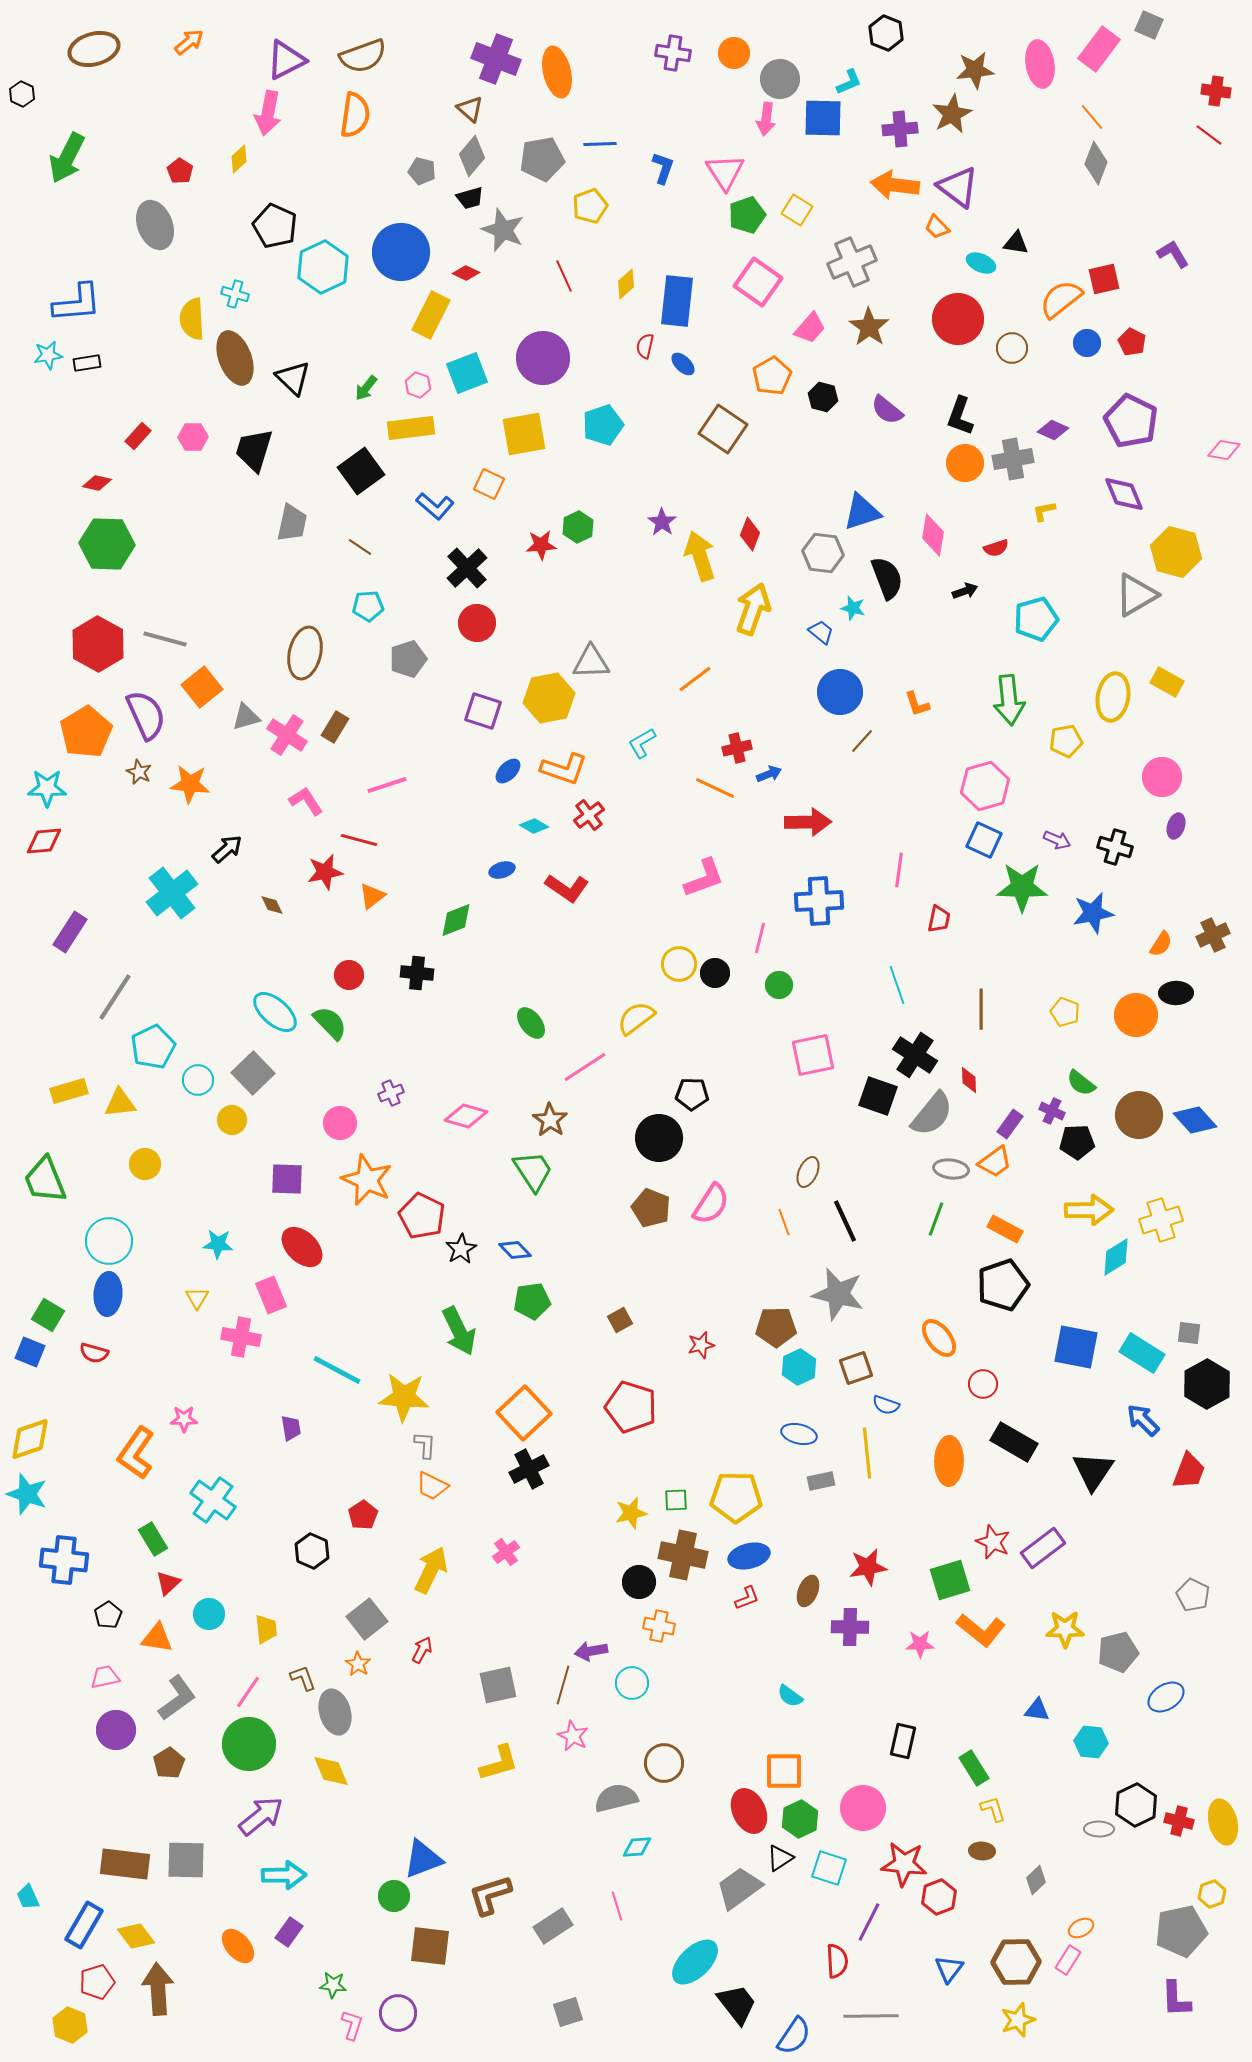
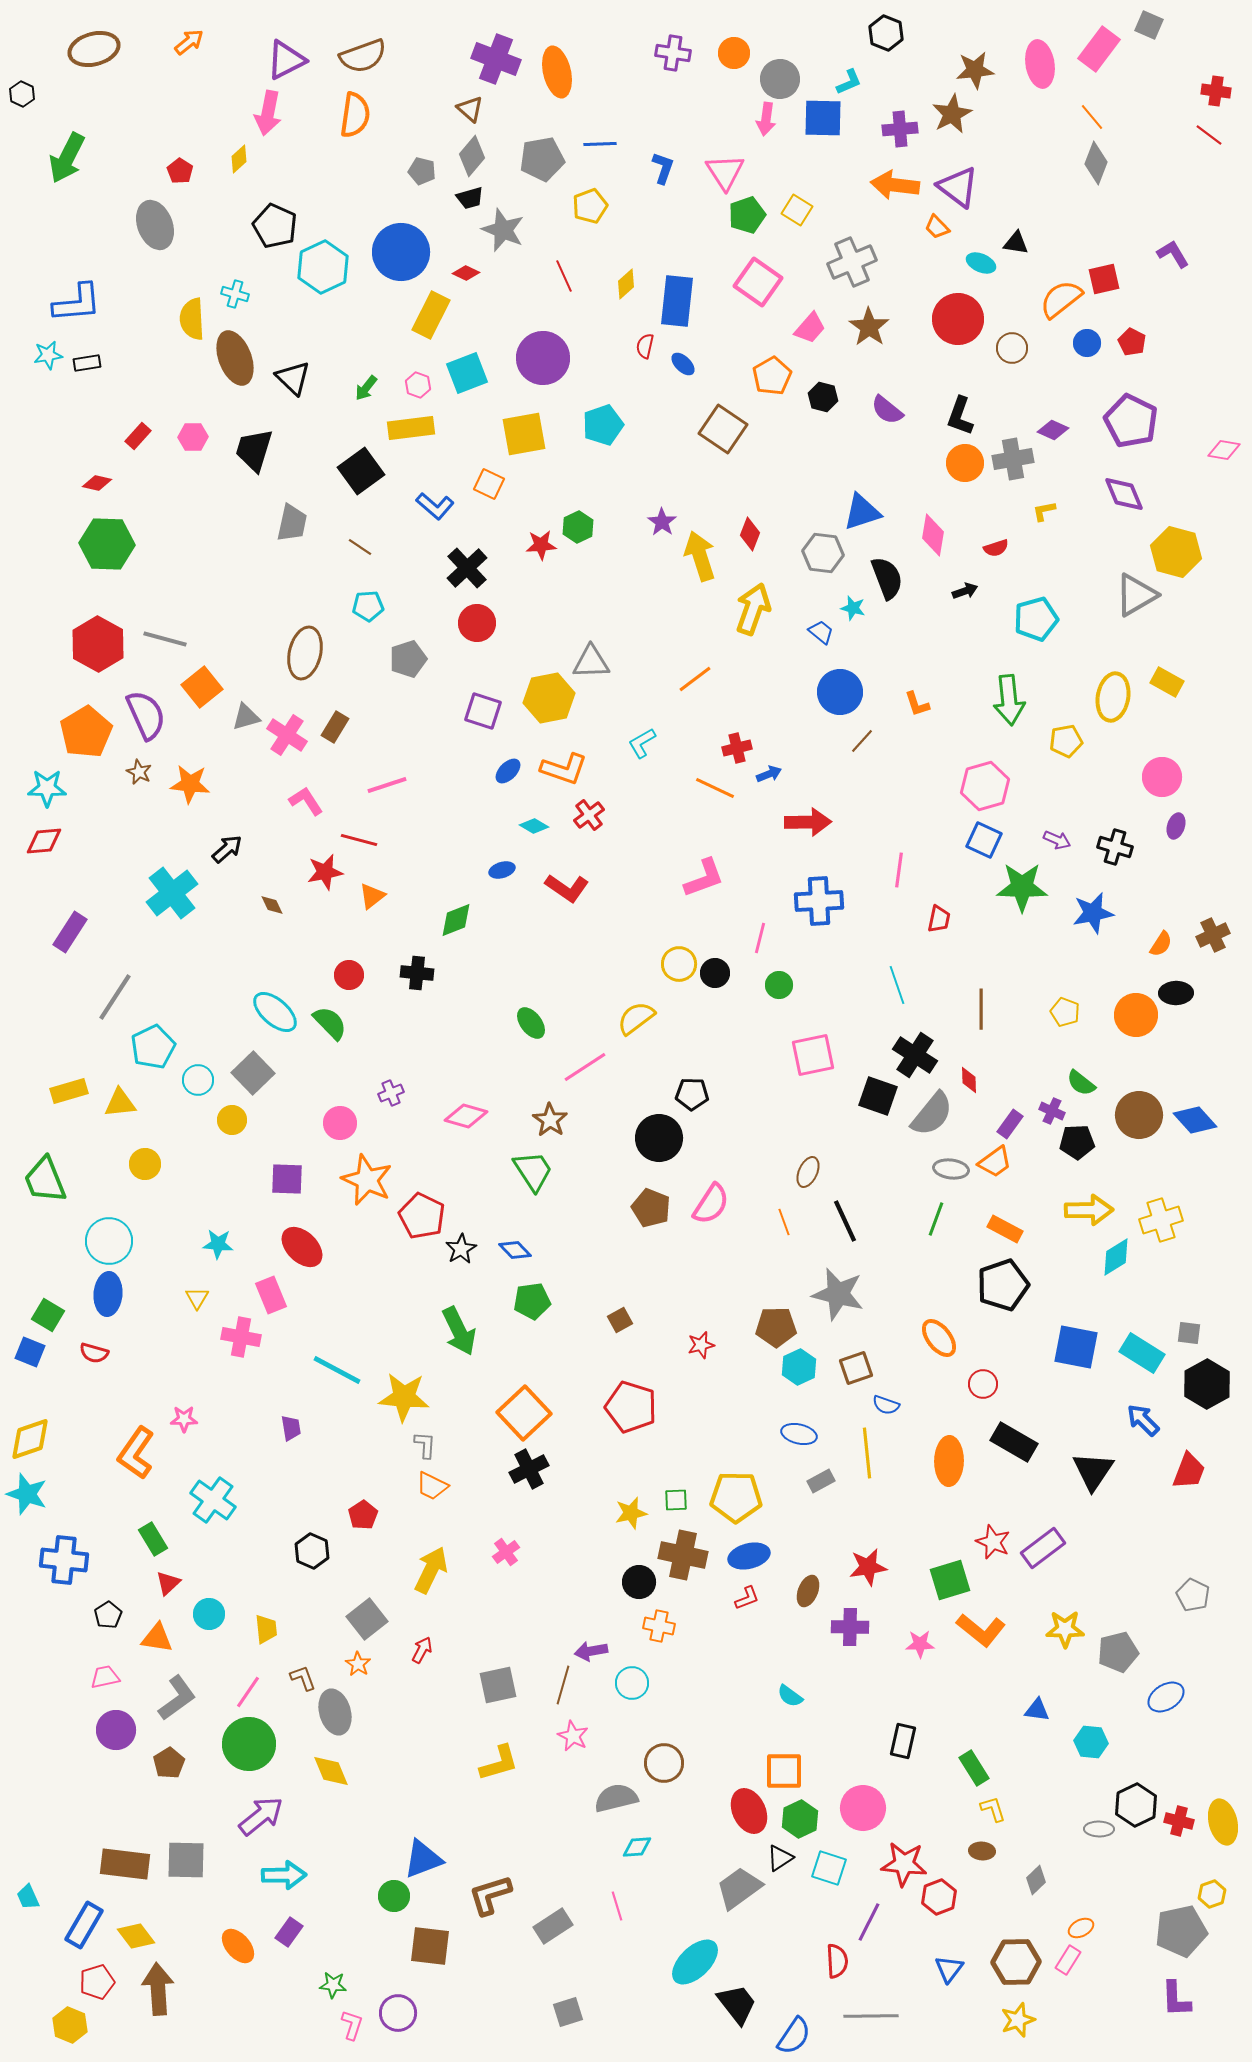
gray rectangle at (821, 1481): rotated 16 degrees counterclockwise
